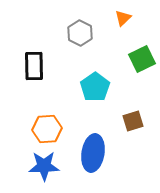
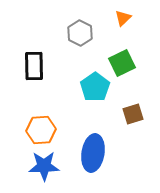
green square: moved 20 px left, 4 px down
brown square: moved 7 px up
orange hexagon: moved 6 px left, 1 px down
